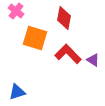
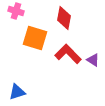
pink cross: rotated 21 degrees counterclockwise
